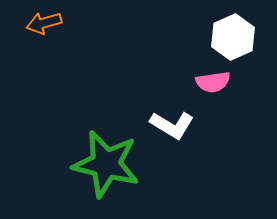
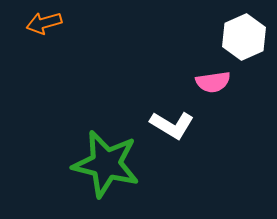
white hexagon: moved 11 px right
